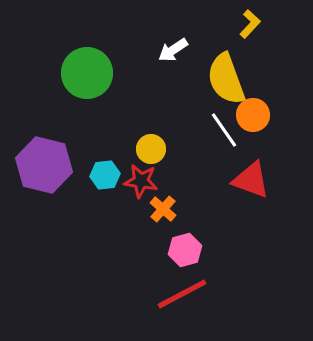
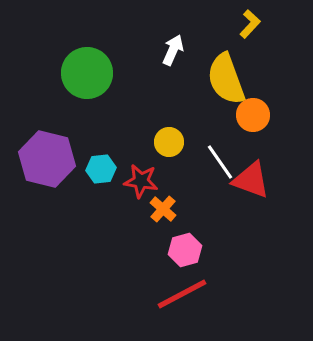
white arrow: rotated 148 degrees clockwise
white line: moved 4 px left, 32 px down
yellow circle: moved 18 px right, 7 px up
purple hexagon: moved 3 px right, 6 px up
cyan hexagon: moved 4 px left, 6 px up
